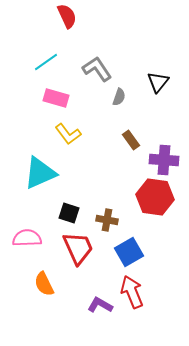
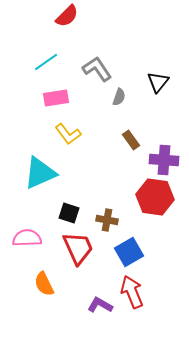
red semicircle: rotated 70 degrees clockwise
pink rectangle: rotated 25 degrees counterclockwise
